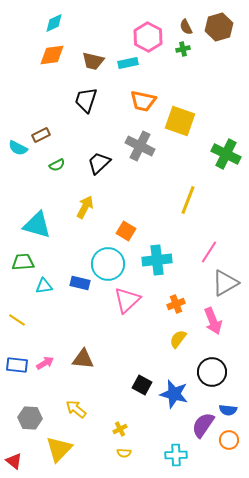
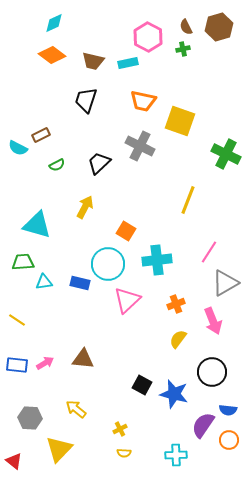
orange diamond at (52, 55): rotated 44 degrees clockwise
cyan triangle at (44, 286): moved 4 px up
